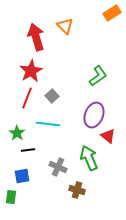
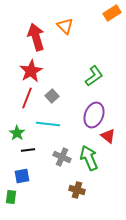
green L-shape: moved 4 px left
gray cross: moved 4 px right, 10 px up
